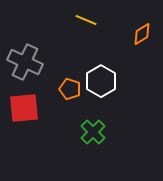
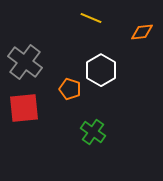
yellow line: moved 5 px right, 2 px up
orange diamond: moved 2 px up; rotated 25 degrees clockwise
gray cross: rotated 12 degrees clockwise
white hexagon: moved 11 px up
green cross: rotated 10 degrees counterclockwise
